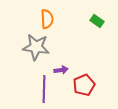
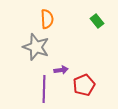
green rectangle: rotated 16 degrees clockwise
gray star: rotated 12 degrees clockwise
